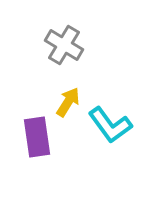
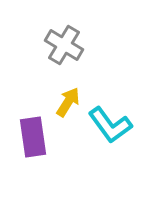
purple rectangle: moved 4 px left
